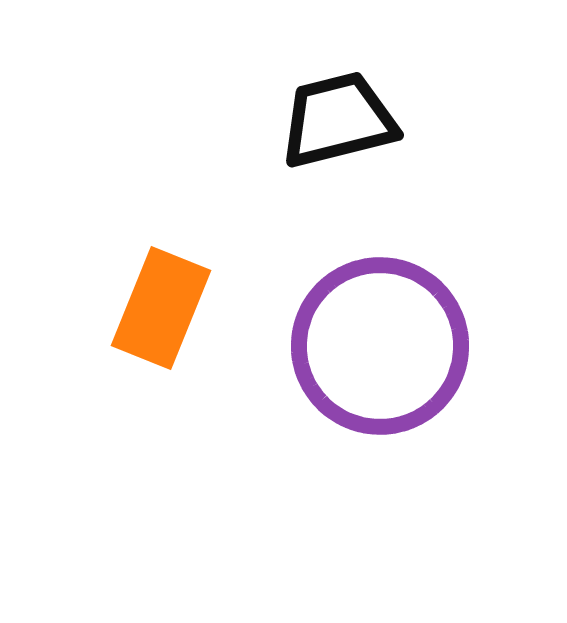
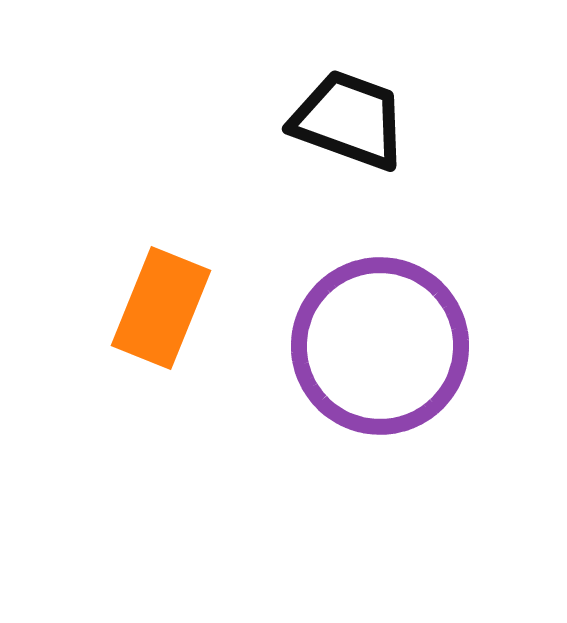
black trapezoid: moved 11 px right; rotated 34 degrees clockwise
